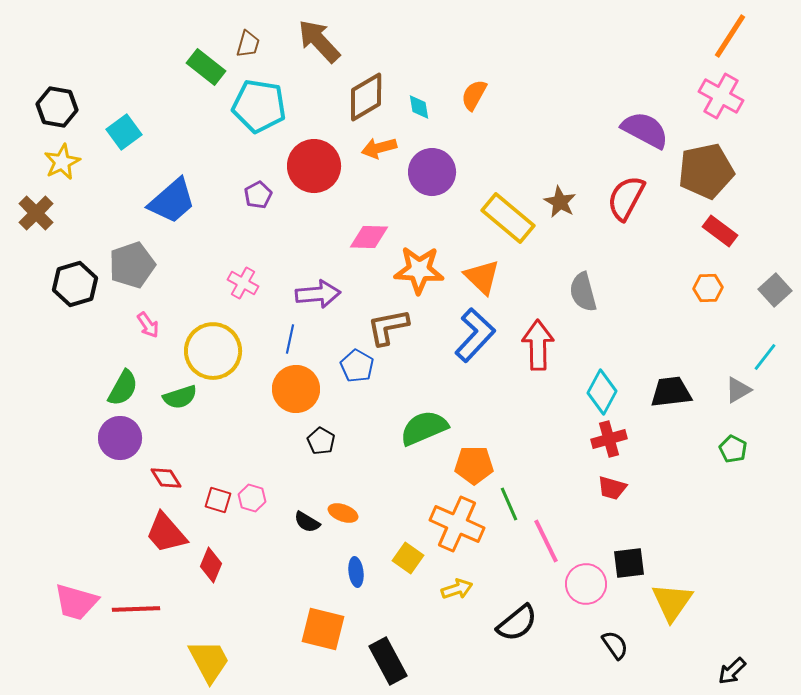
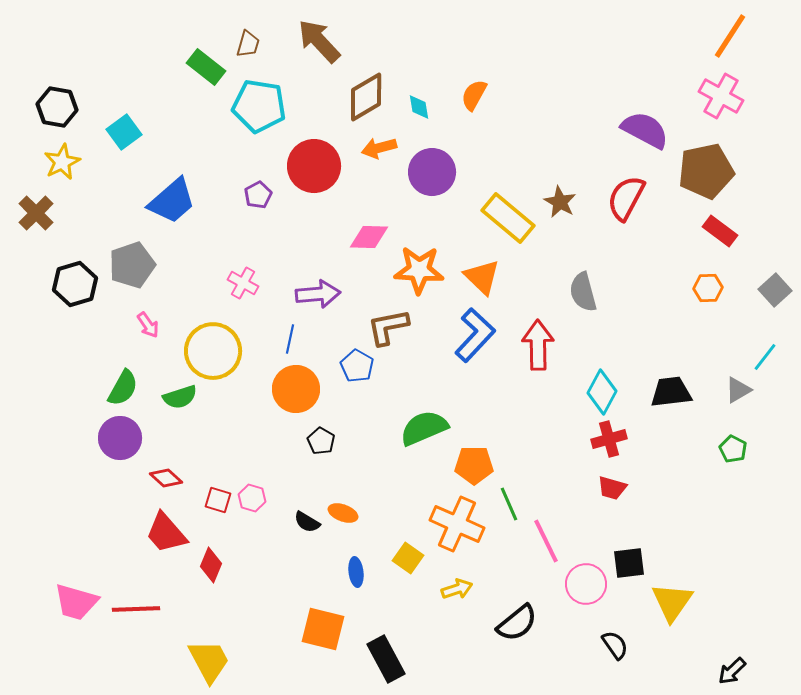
red diamond at (166, 478): rotated 16 degrees counterclockwise
black rectangle at (388, 661): moved 2 px left, 2 px up
